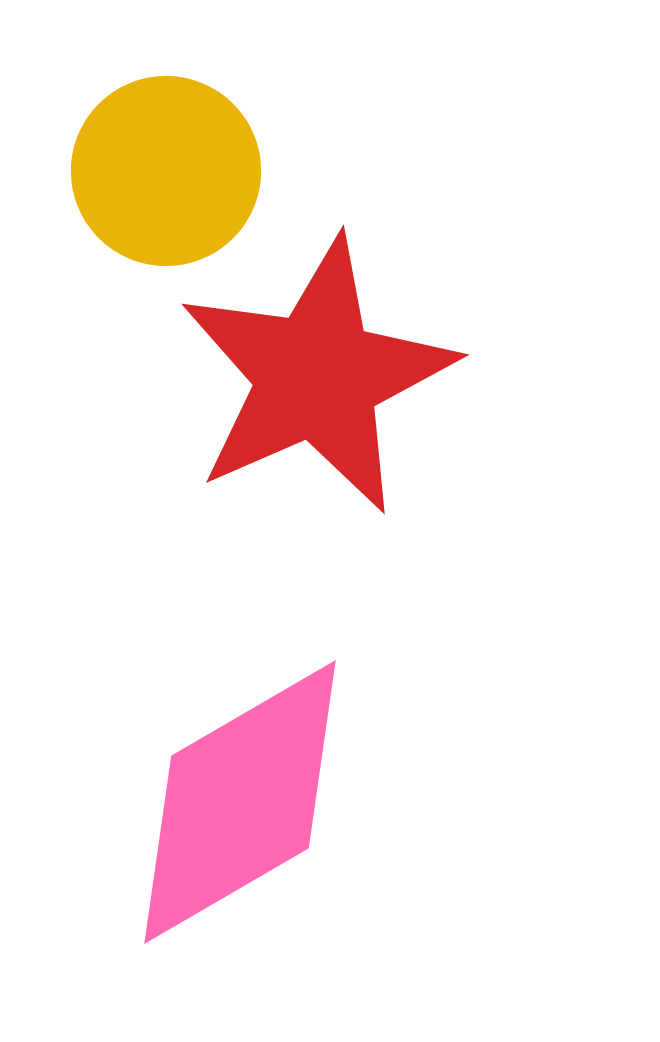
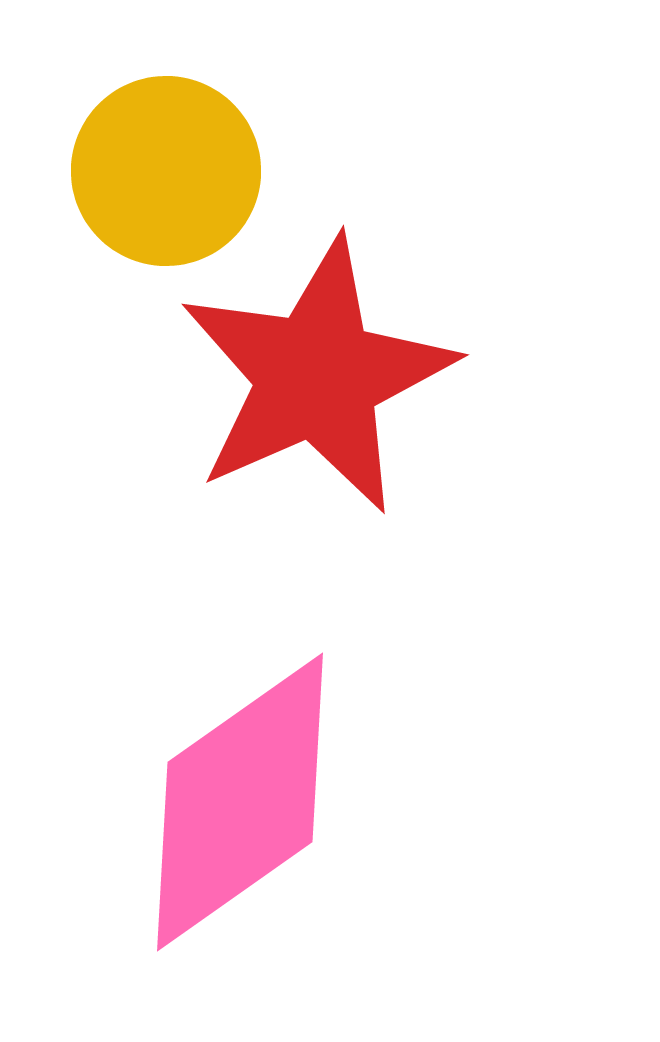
pink diamond: rotated 5 degrees counterclockwise
